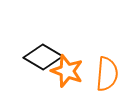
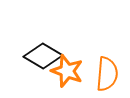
black diamond: moved 1 px up
